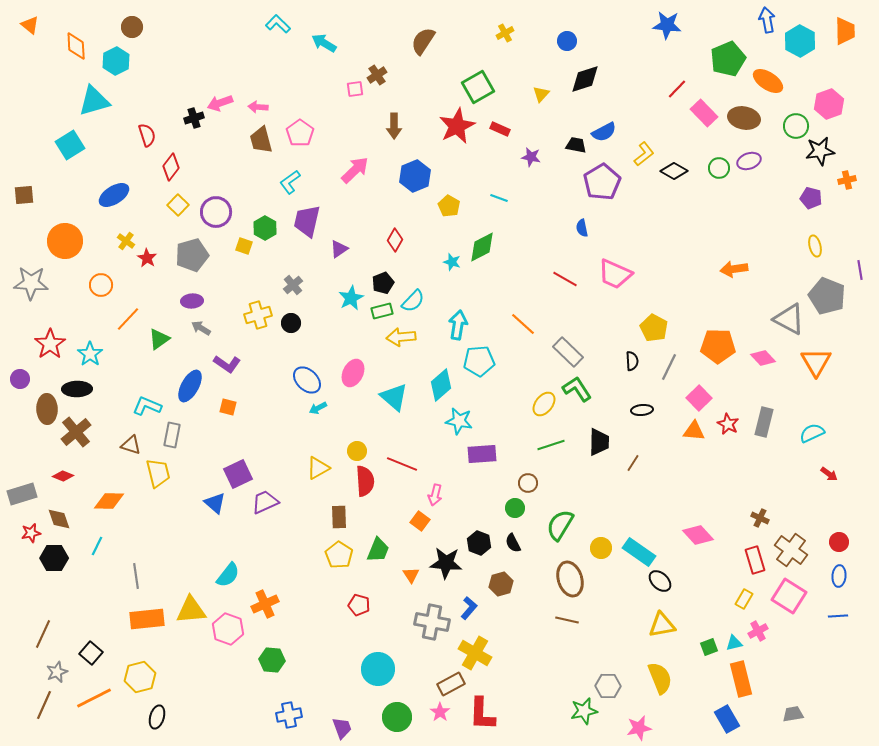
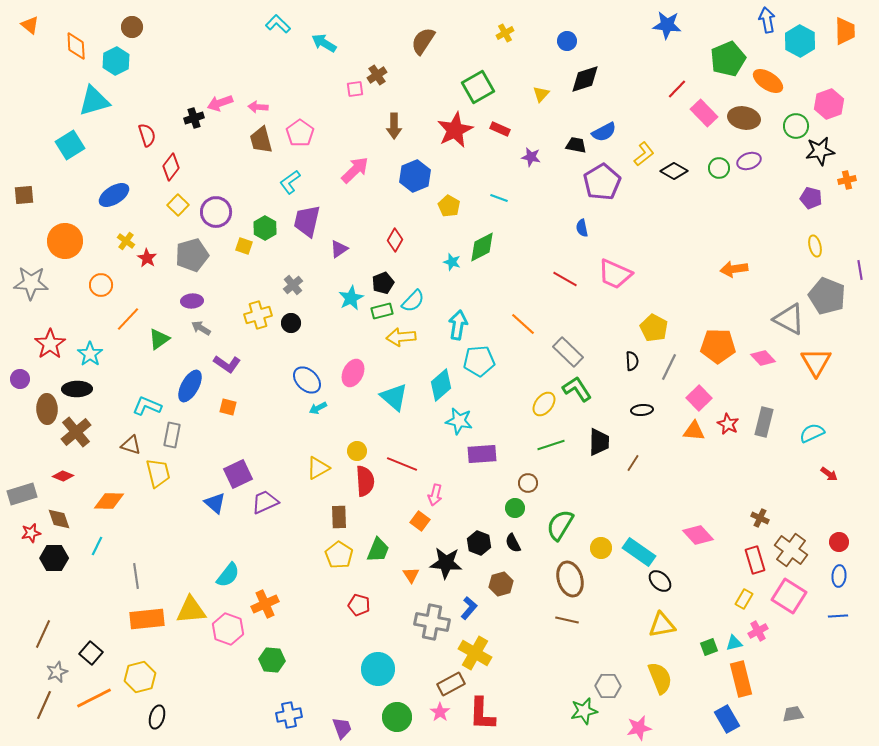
red star at (457, 126): moved 2 px left, 4 px down
